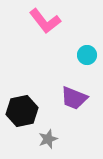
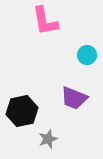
pink L-shape: rotated 28 degrees clockwise
